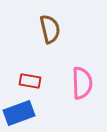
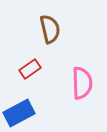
red rectangle: moved 12 px up; rotated 45 degrees counterclockwise
blue rectangle: rotated 8 degrees counterclockwise
